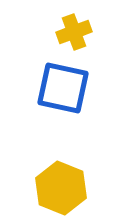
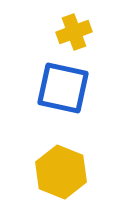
yellow hexagon: moved 16 px up
